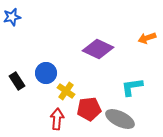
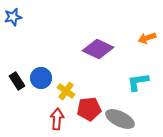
blue star: moved 1 px right
blue circle: moved 5 px left, 5 px down
cyan L-shape: moved 6 px right, 5 px up
